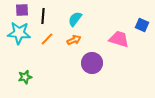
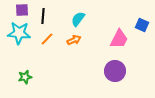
cyan semicircle: moved 3 px right
pink trapezoid: rotated 100 degrees clockwise
purple circle: moved 23 px right, 8 px down
